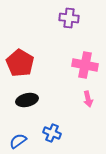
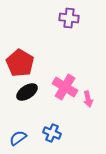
pink cross: moved 20 px left, 22 px down; rotated 20 degrees clockwise
black ellipse: moved 8 px up; rotated 20 degrees counterclockwise
blue semicircle: moved 3 px up
